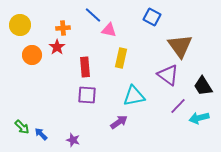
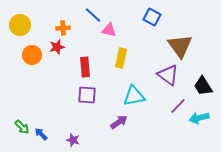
red star: rotated 21 degrees clockwise
